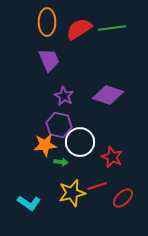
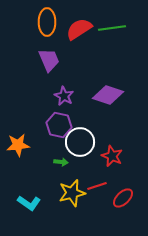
orange star: moved 27 px left
red star: moved 1 px up
